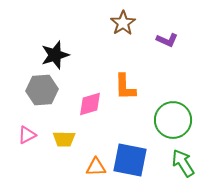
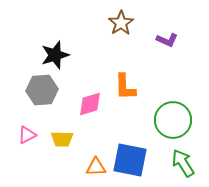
brown star: moved 2 px left
yellow trapezoid: moved 2 px left
